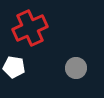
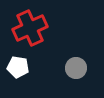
white pentagon: moved 4 px right
